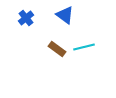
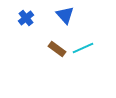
blue triangle: rotated 12 degrees clockwise
cyan line: moved 1 px left, 1 px down; rotated 10 degrees counterclockwise
